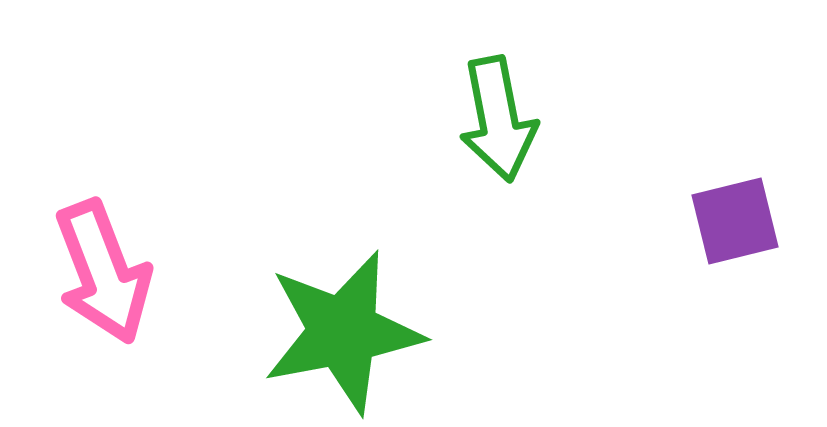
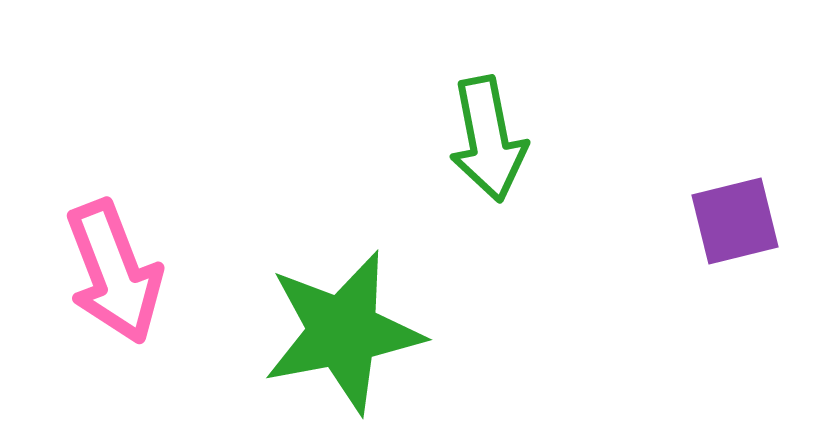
green arrow: moved 10 px left, 20 px down
pink arrow: moved 11 px right
